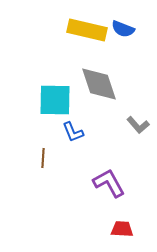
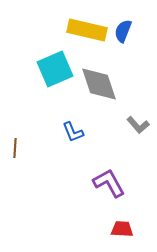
blue semicircle: moved 2 px down; rotated 90 degrees clockwise
cyan square: moved 31 px up; rotated 24 degrees counterclockwise
brown line: moved 28 px left, 10 px up
